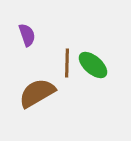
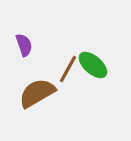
purple semicircle: moved 3 px left, 10 px down
brown line: moved 1 px right, 6 px down; rotated 28 degrees clockwise
